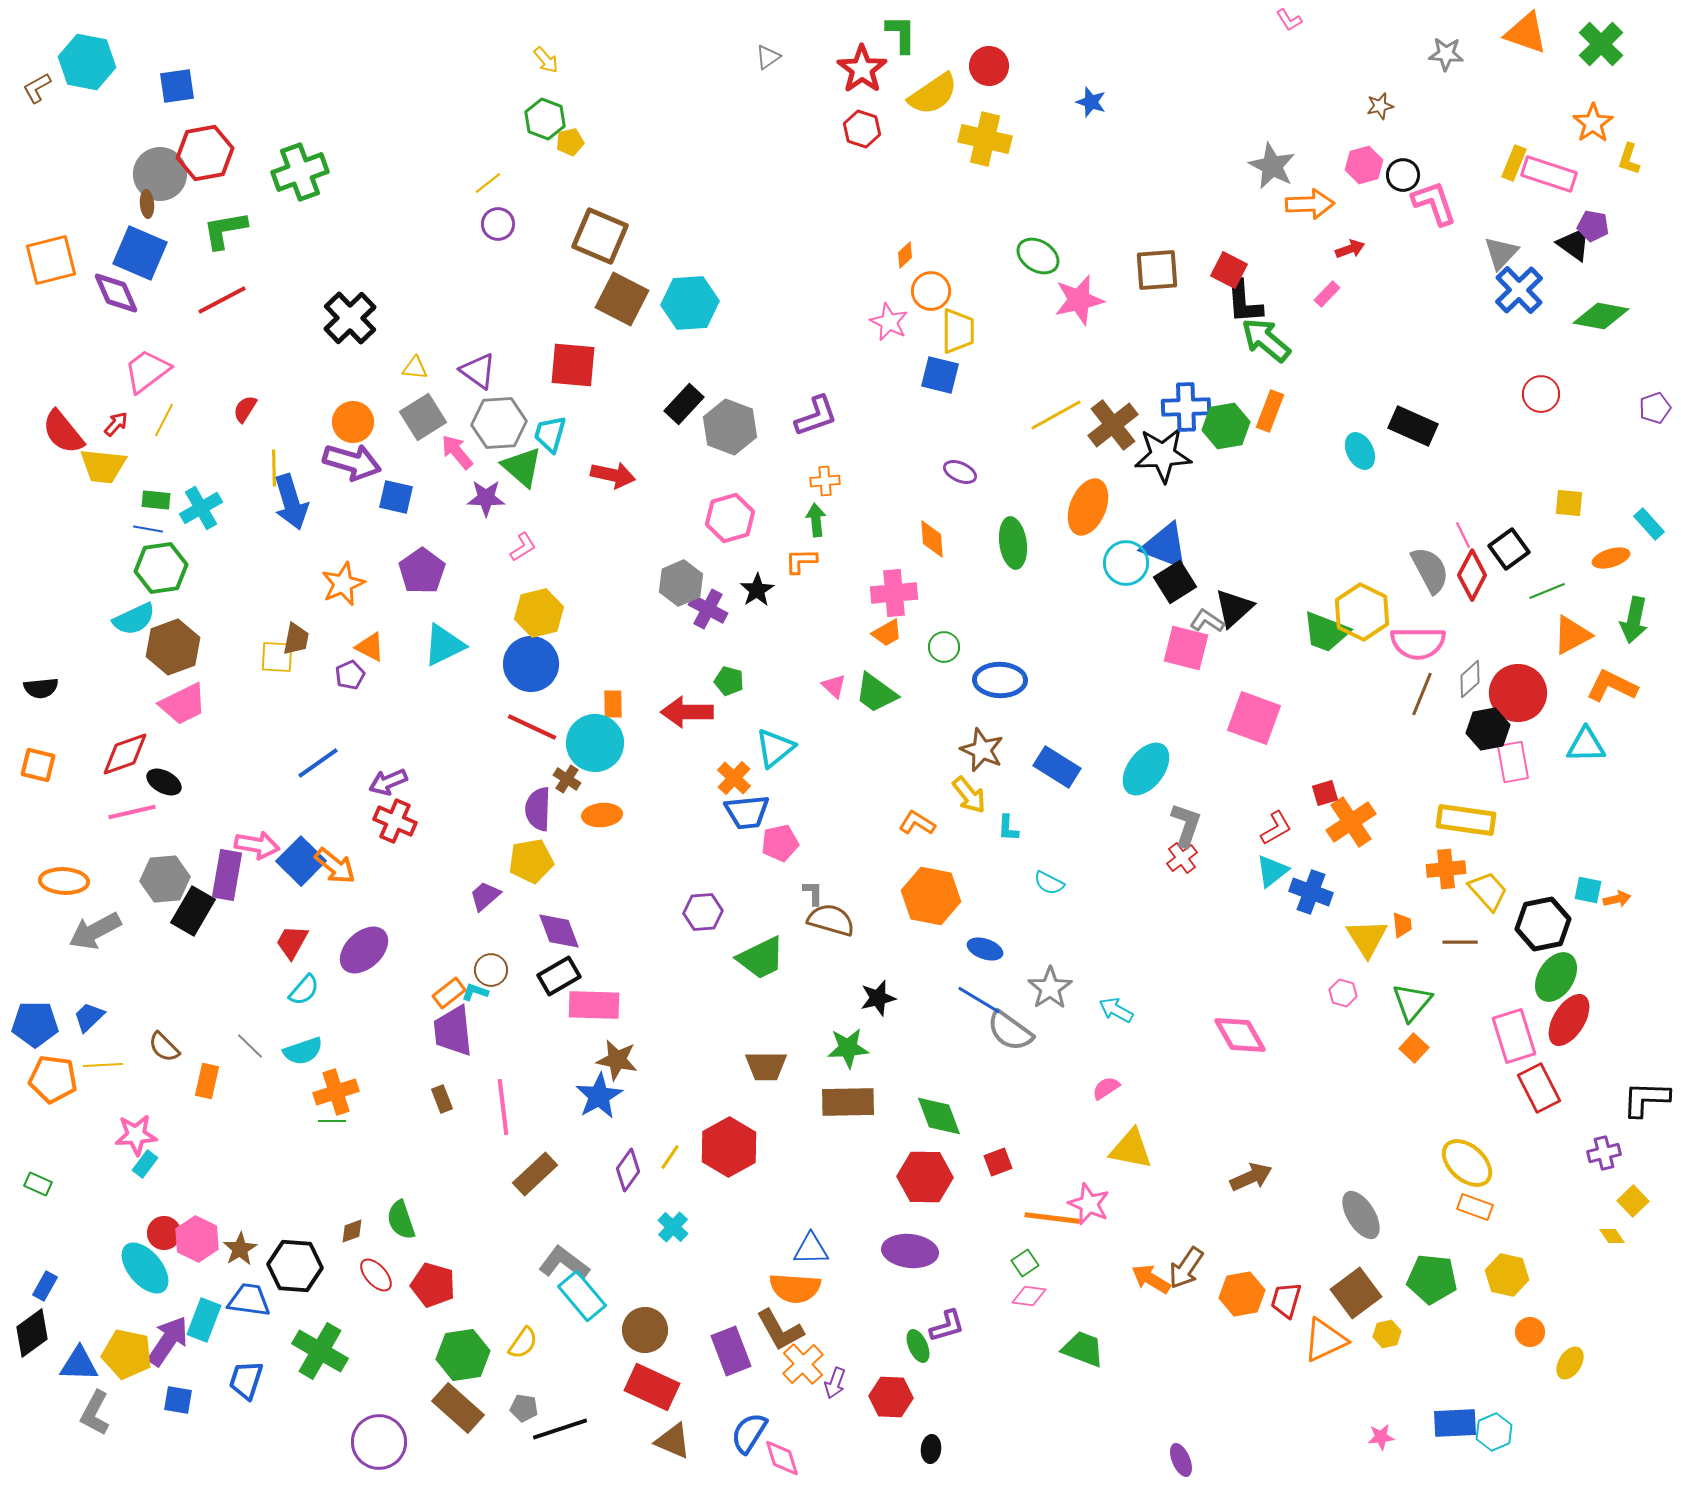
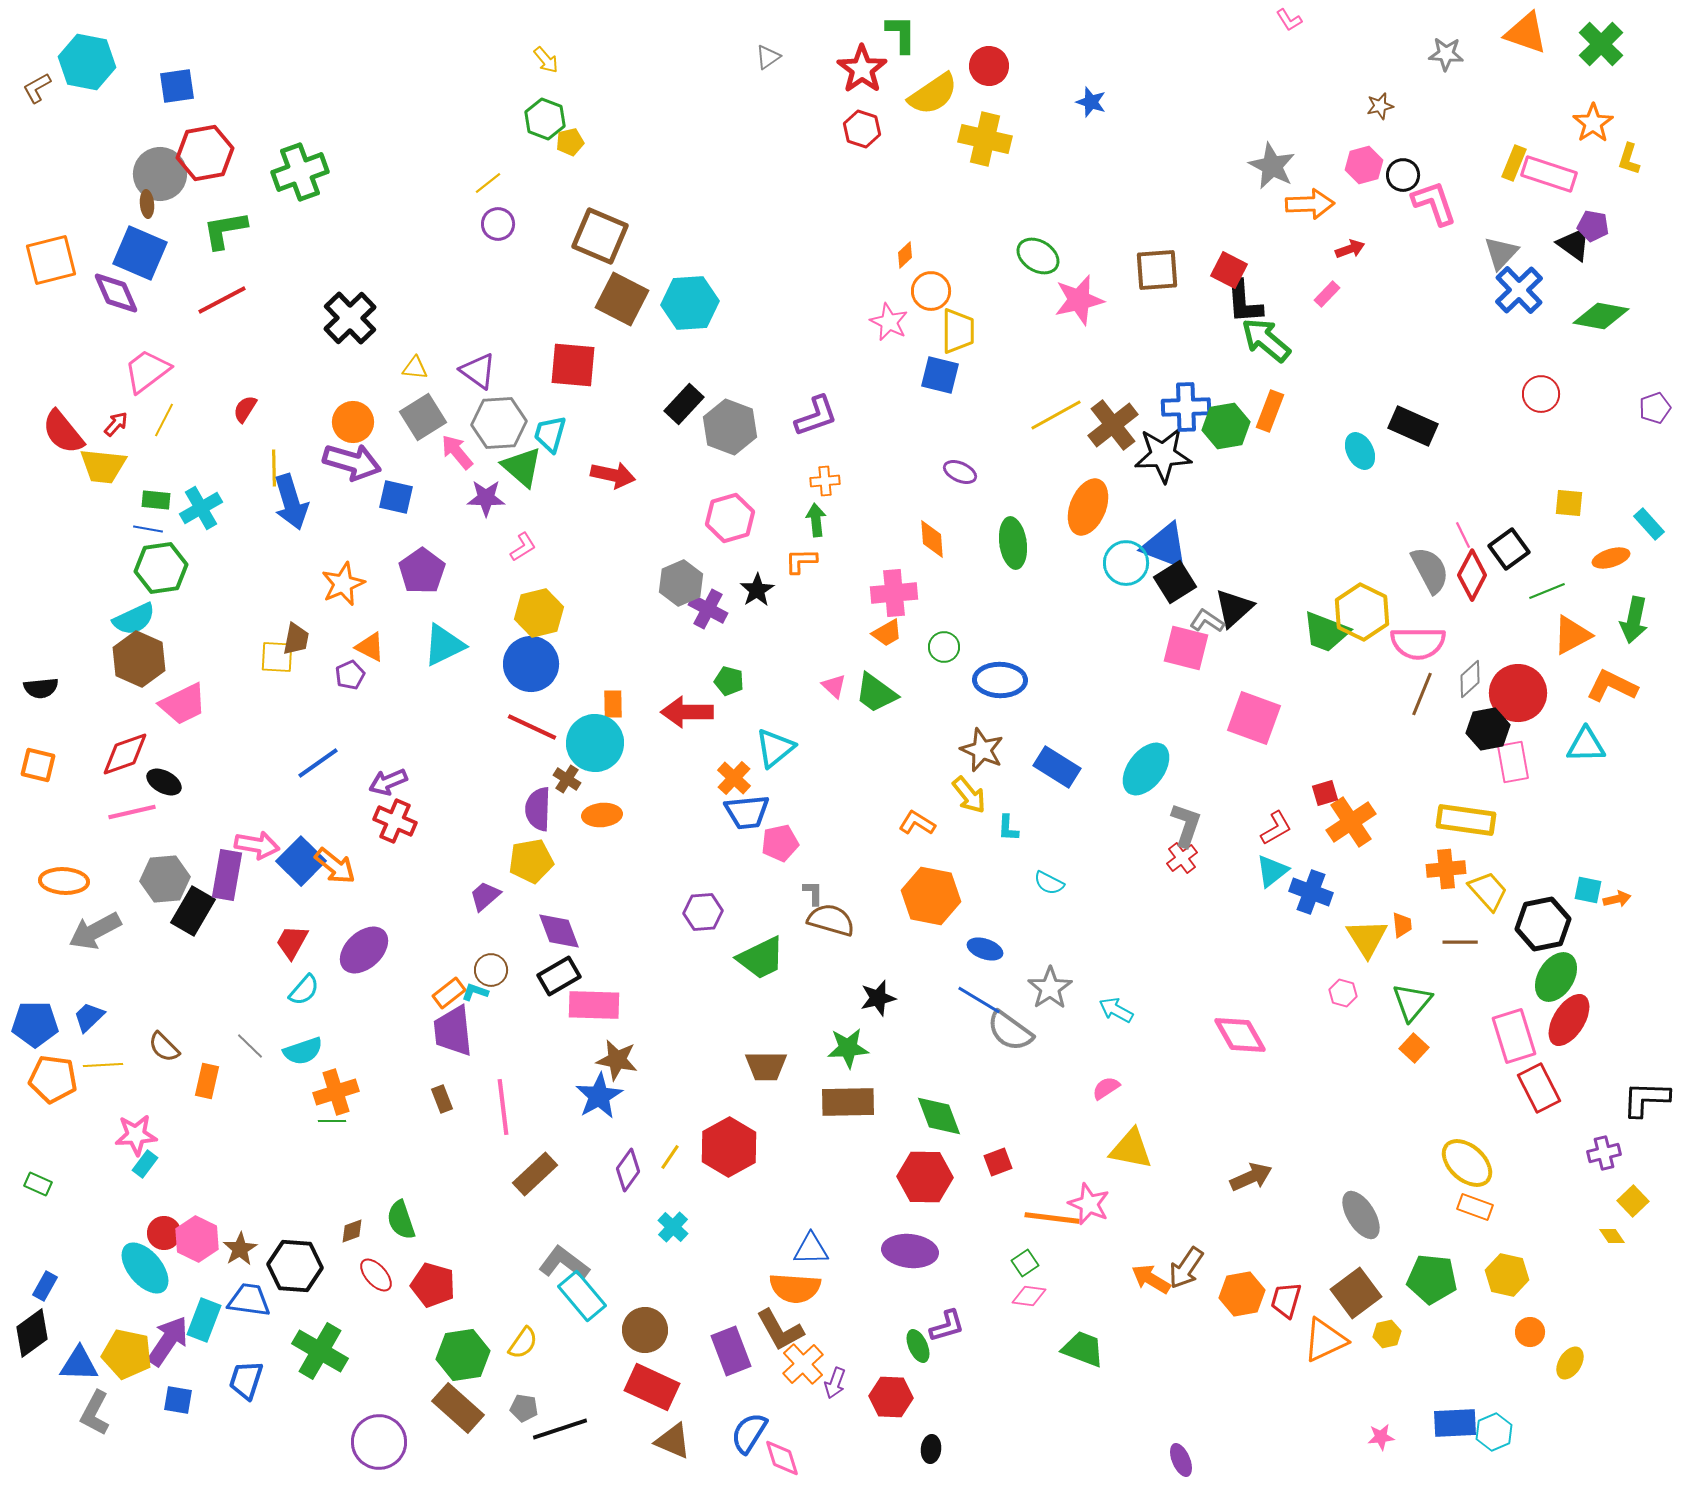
brown hexagon at (173, 647): moved 34 px left, 12 px down; rotated 16 degrees counterclockwise
